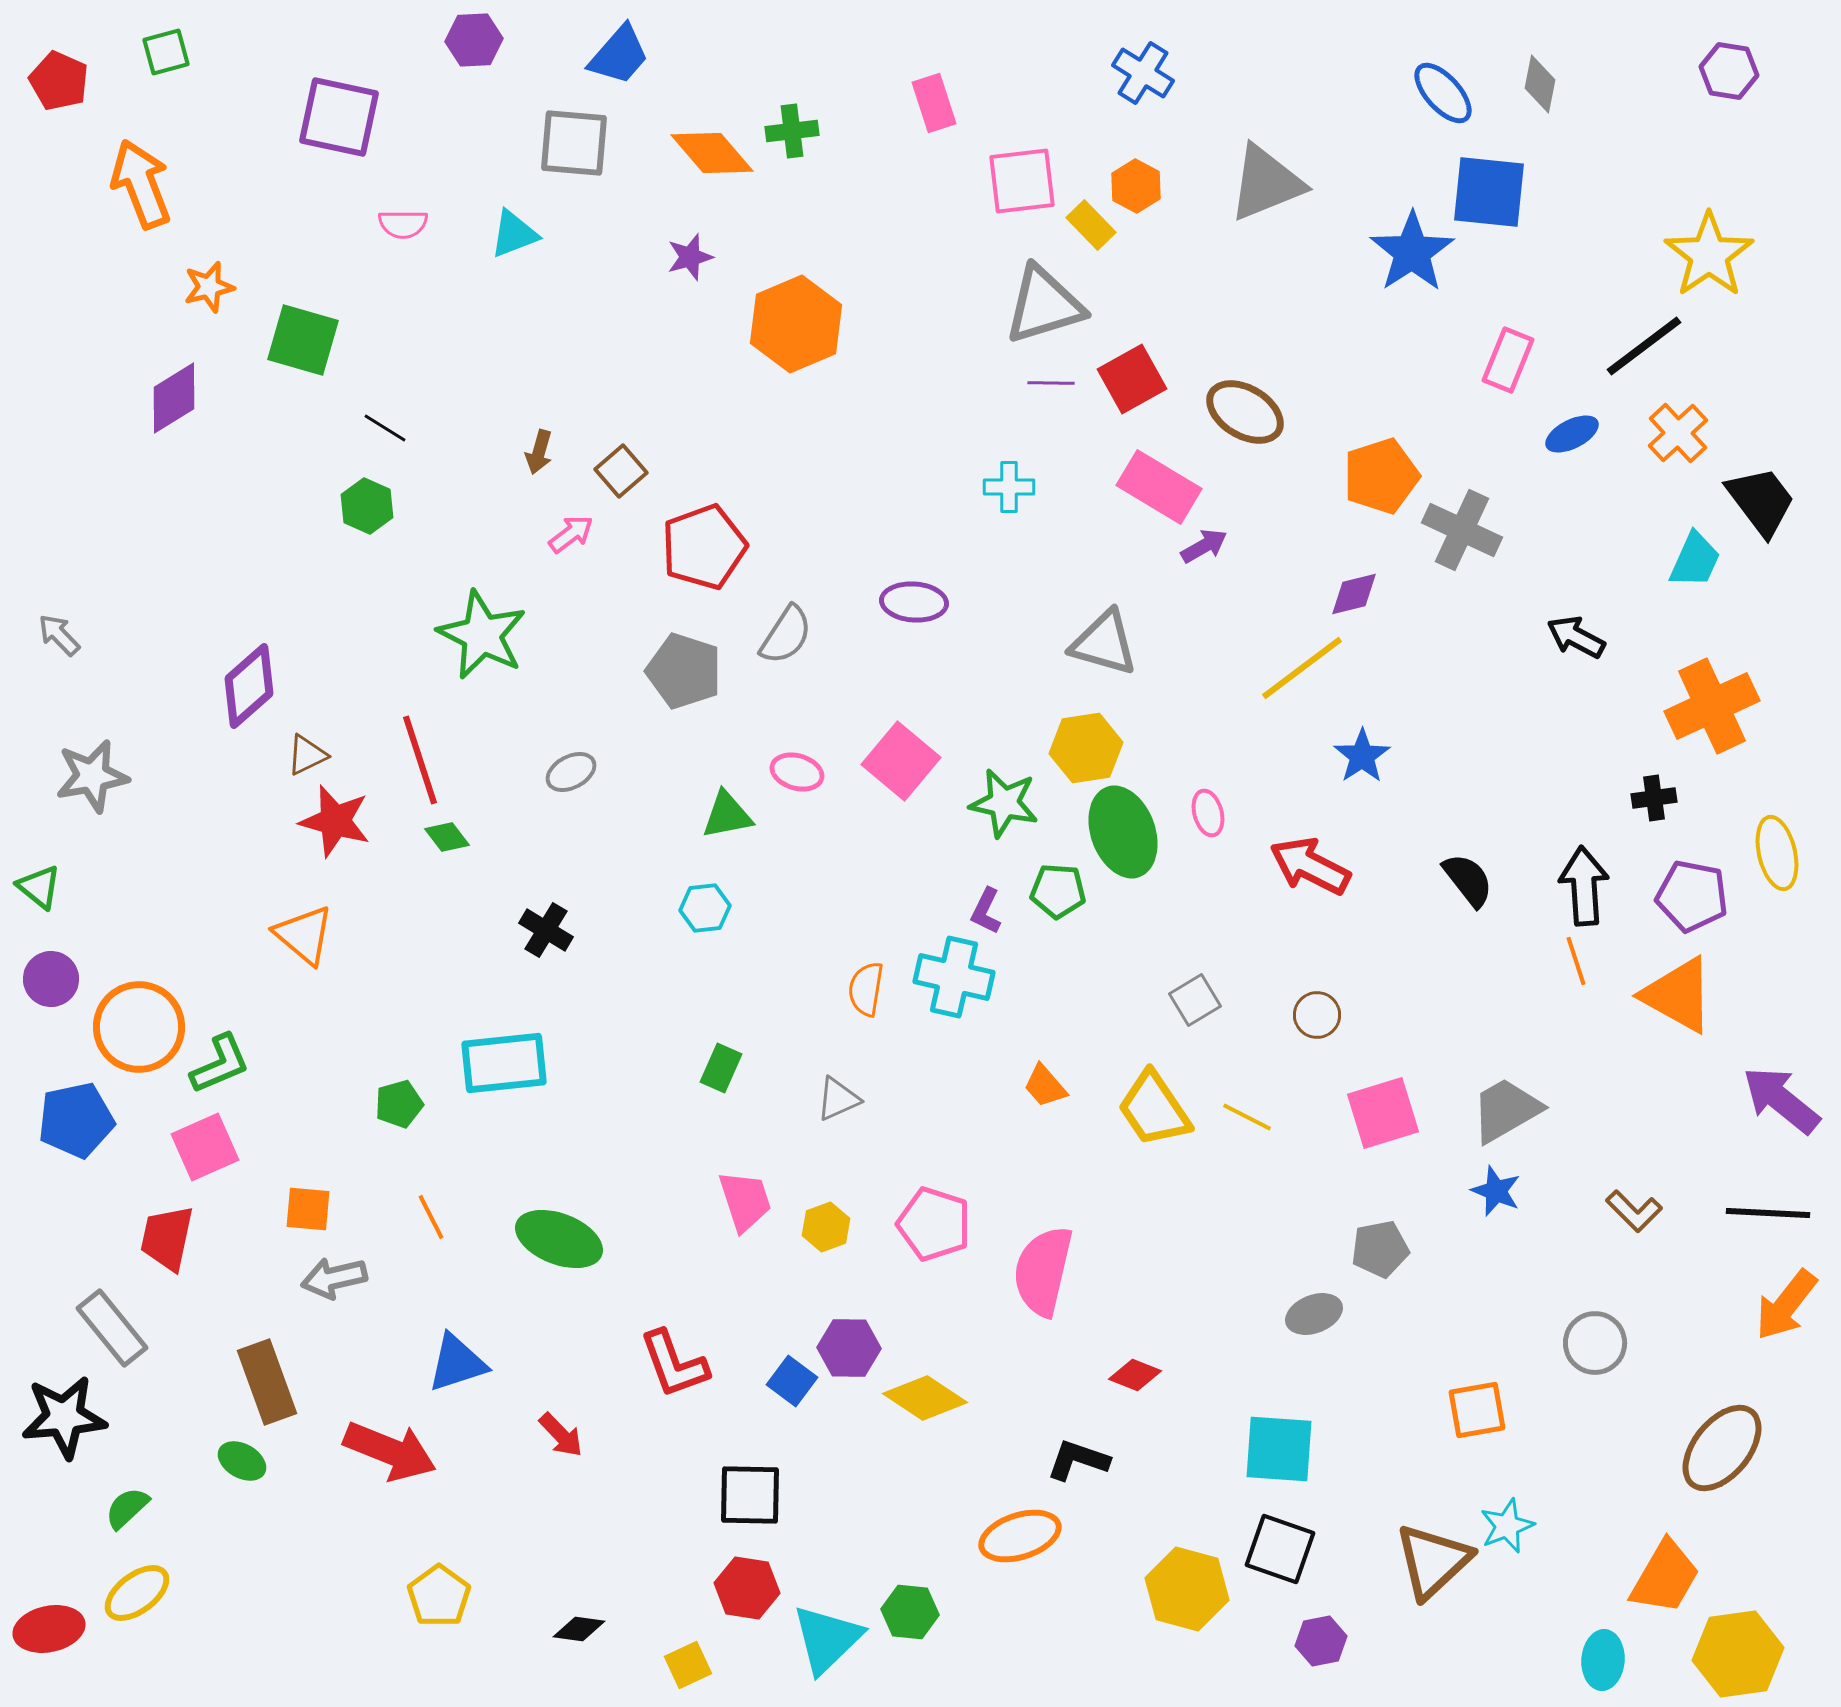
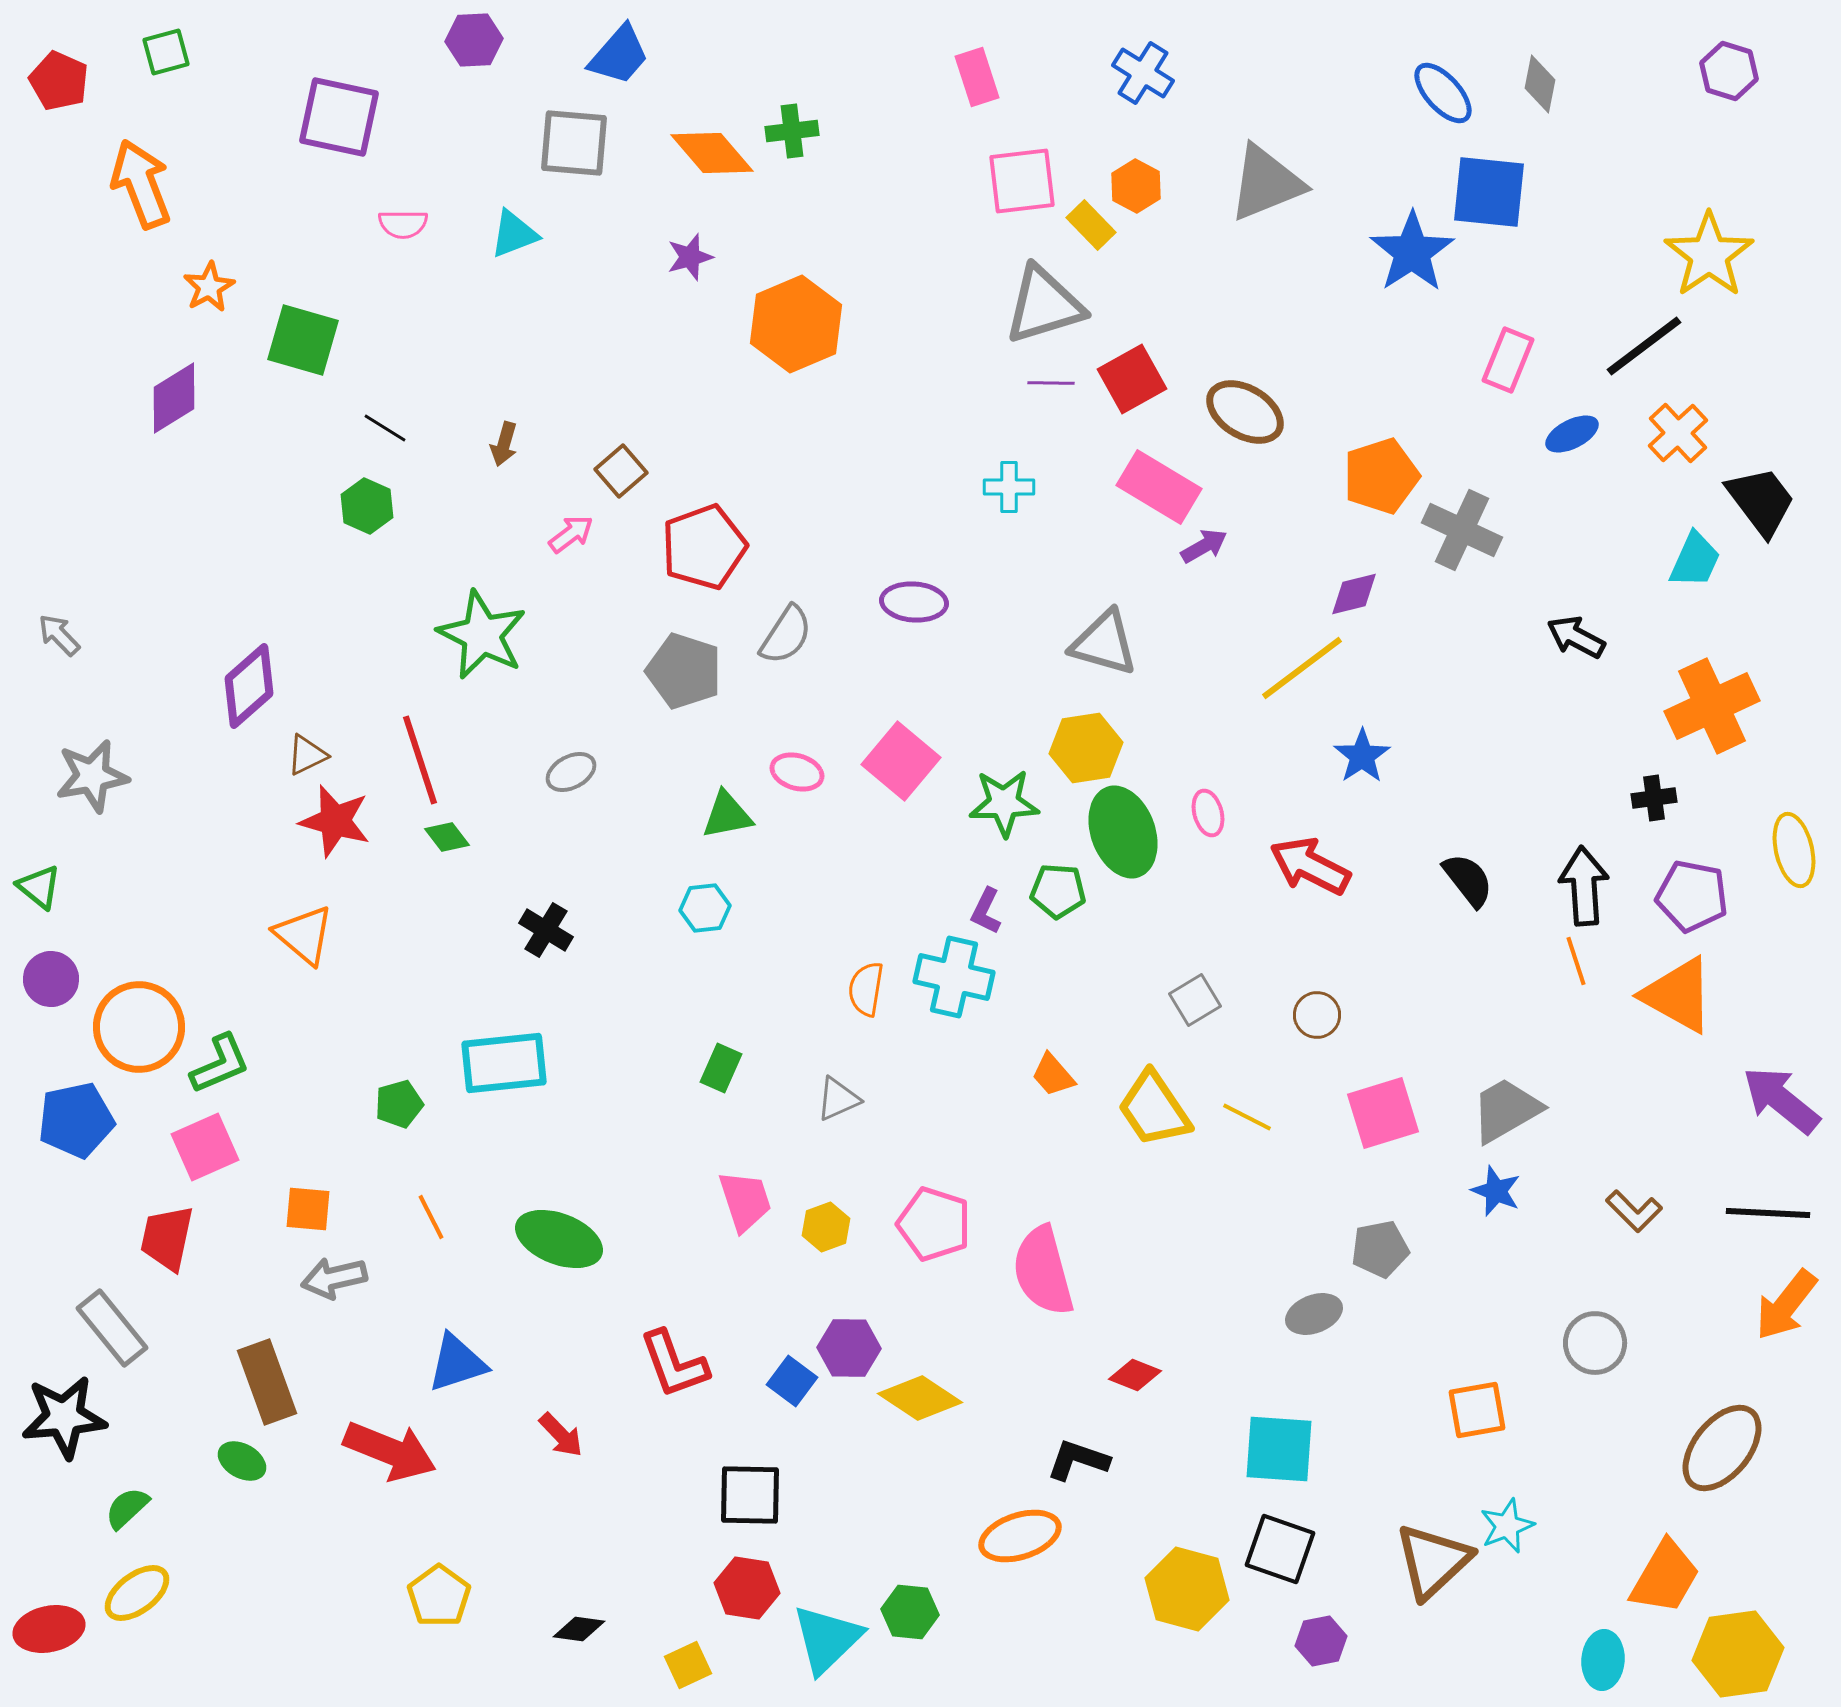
purple hexagon at (1729, 71): rotated 8 degrees clockwise
pink rectangle at (934, 103): moved 43 px right, 26 px up
orange star at (209, 287): rotated 15 degrees counterclockwise
brown arrow at (539, 452): moved 35 px left, 8 px up
green star at (1004, 803): rotated 14 degrees counterclockwise
yellow ellipse at (1777, 853): moved 17 px right, 3 px up
orange trapezoid at (1045, 1086): moved 8 px right, 11 px up
pink semicircle at (1043, 1271): rotated 28 degrees counterclockwise
yellow diamond at (925, 1398): moved 5 px left
